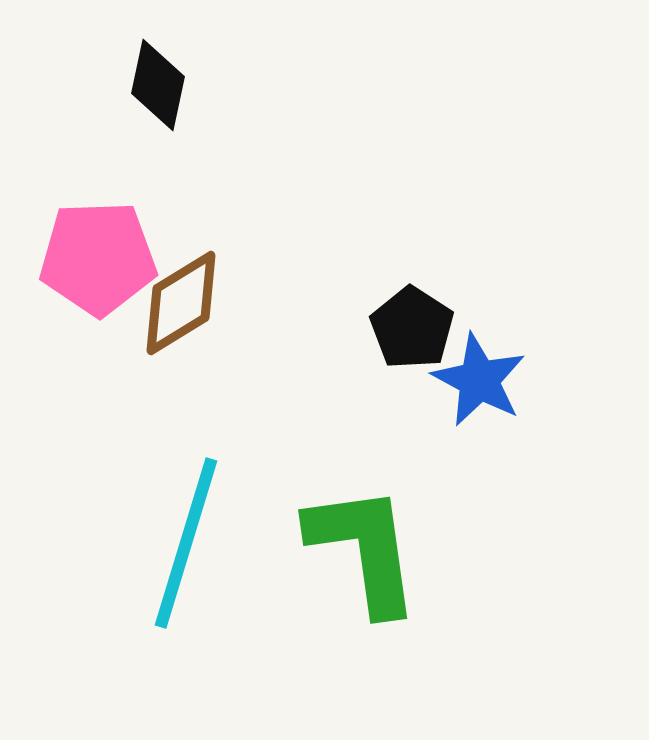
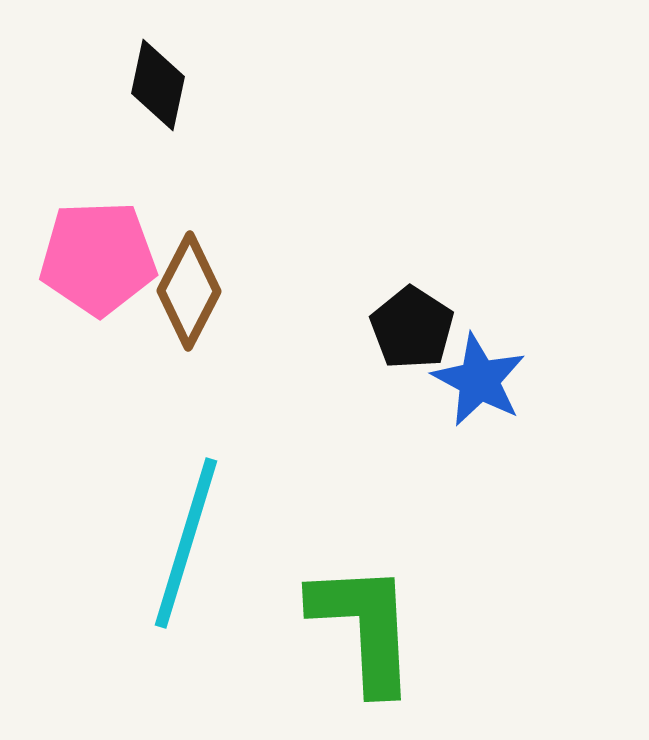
brown diamond: moved 8 px right, 12 px up; rotated 31 degrees counterclockwise
green L-shape: moved 78 px down; rotated 5 degrees clockwise
